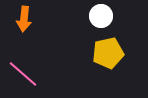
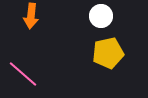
orange arrow: moved 7 px right, 3 px up
